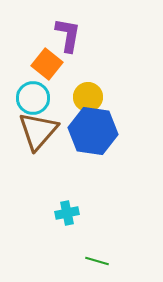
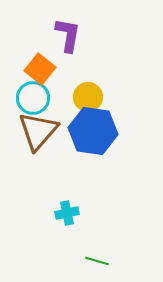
orange square: moved 7 px left, 5 px down
